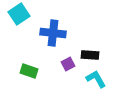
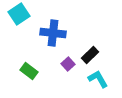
black rectangle: rotated 48 degrees counterclockwise
purple square: rotated 16 degrees counterclockwise
green rectangle: rotated 18 degrees clockwise
cyan L-shape: moved 2 px right
